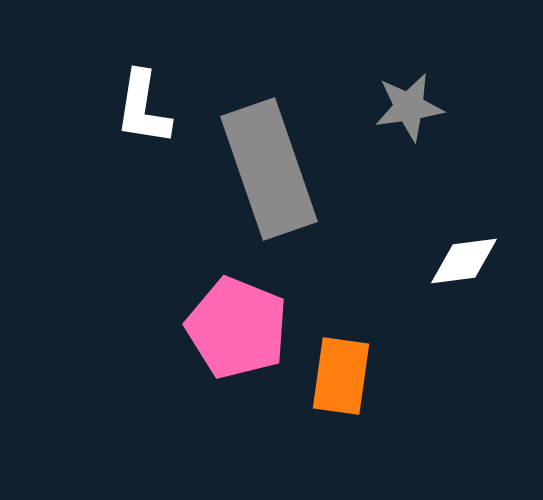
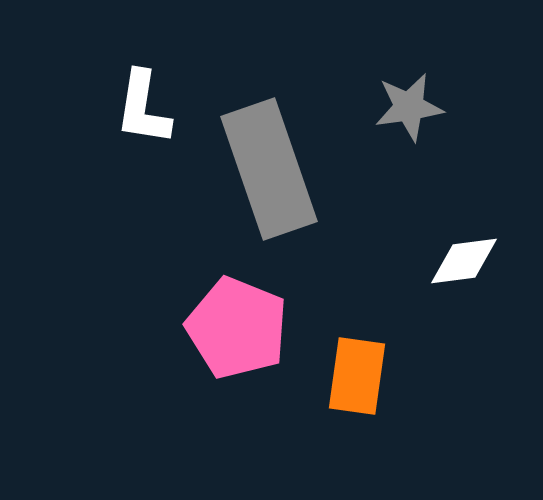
orange rectangle: moved 16 px right
